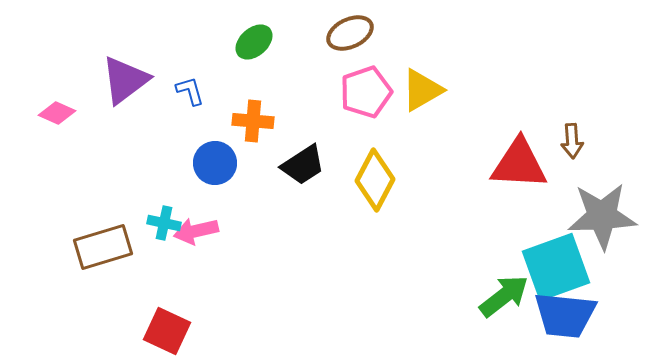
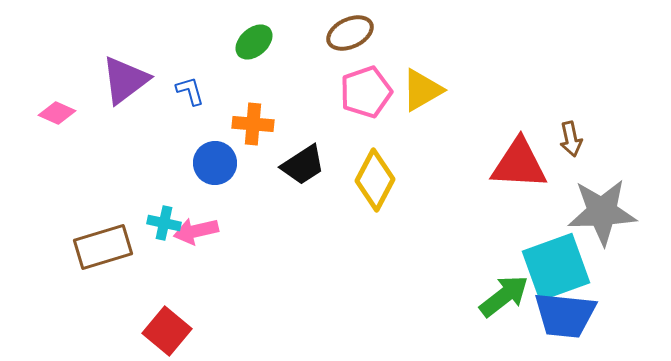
orange cross: moved 3 px down
brown arrow: moved 1 px left, 2 px up; rotated 8 degrees counterclockwise
gray star: moved 4 px up
red square: rotated 15 degrees clockwise
